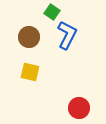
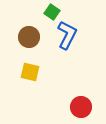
red circle: moved 2 px right, 1 px up
